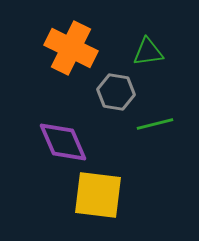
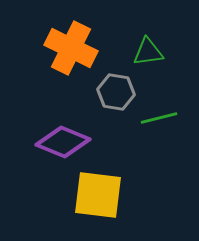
green line: moved 4 px right, 6 px up
purple diamond: rotated 44 degrees counterclockwise
